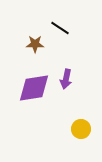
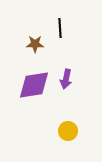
black line: rotated 54 degrees clockwise
purple diamond: moved 3 px up
yellow circle: moved 13 px left, 2 px down
